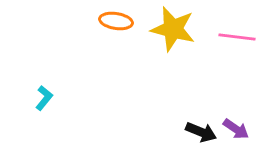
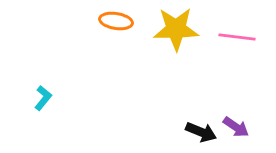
yellow star: moved 3 px right; rotated 15 degrees counterclockwise
cyan L-shape: moved 1 px left
purple arrow: moved 2 px up
